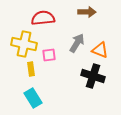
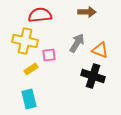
red semicircle: moved 3 px left, 3 px up
yellow cross: moved 1 px right, 3 px up
yellow rectangle: rotated 64 degrees clockwise
cyan rectangle: moved 4 px left, 1 px down; rotated 18 degrees clockwise
